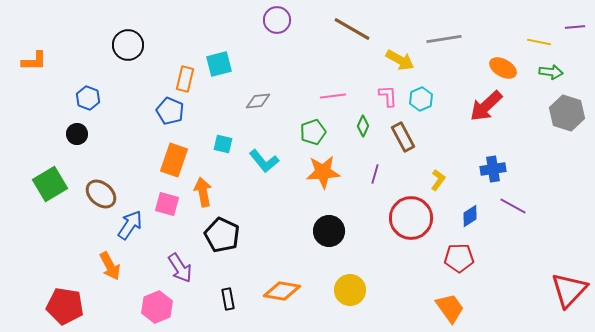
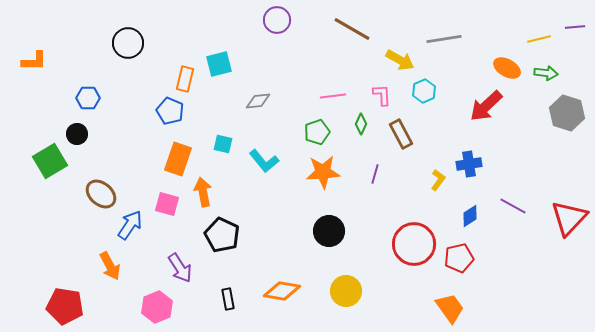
yellow line at (539, 42): moved 3 px up; rotated 25 degrees counterclockwise
black circle at (128, 45): moved 2 px up
orange ellipse at (503, 68): moved 4 px right
green arrow at (551, 72): moved 5 px left, 1 px down
pink L-shape at (388, 96): moved 6 px left, 1 px up
blue hexagon at (88, 98): rotated 20 degrees counterclockwise
cyan hexagon at (421, 99): moved 3 px right, 8 px up
green diamond at (363, 126): moved 2 px left, 2 px up
green pentagon at (313, 132): moved 4 px right
brown rectangle at (403, 137): moved 2 px left, 3 px up
orange rectangle at (174, 160): moved 4 px right, 1 px up
blue cross at (493, 169): moved 24 px left, 5 px up
green square at (50, 184): moved 23 px up
red circle at (411, 218): moved 3 px right, 26 px down
red pentagon at (459, 258): rotated 12 degrees counterclockwise
yellow circle at (350, 290): moved 4 px left, 1 px down
red triangle at (569, 290): moved 72 px up
